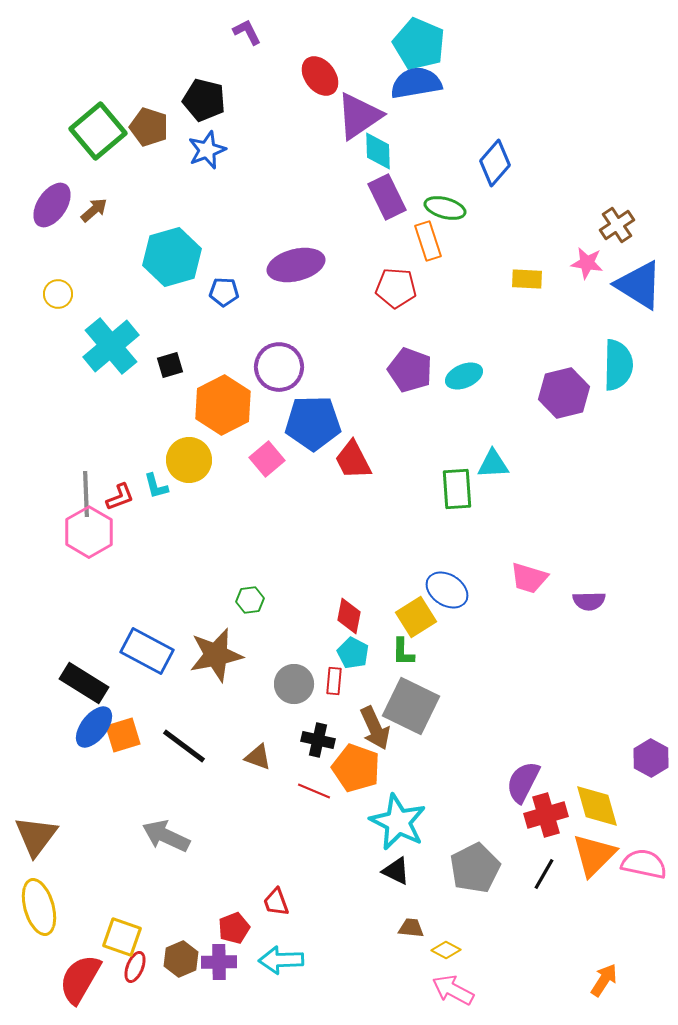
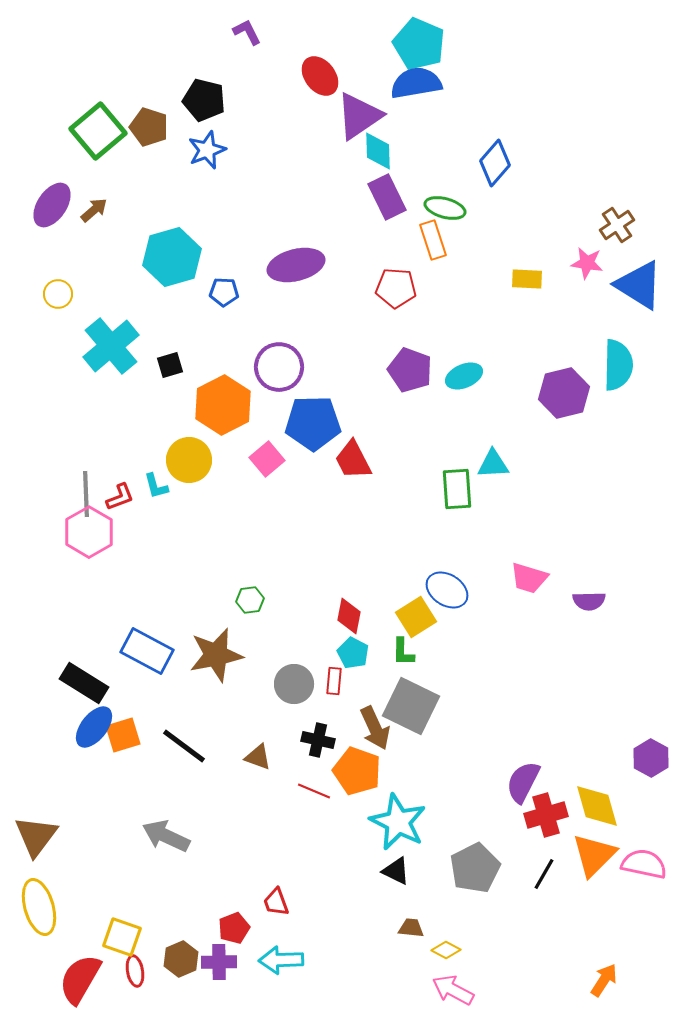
orange rectangle at (428, 241): moved 5 px right, 1 px up
orange pentagon at (356, 768): moved 1 px right, 3 px down
red ellipse at (135, 967): moved 4 px down; rotated 32 degrees counterclockwise
